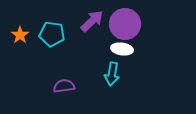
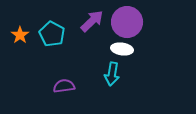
purple circle: moved 2 px right, 2 px up
cyan pentagon: rotated 20 degrees clockwise
